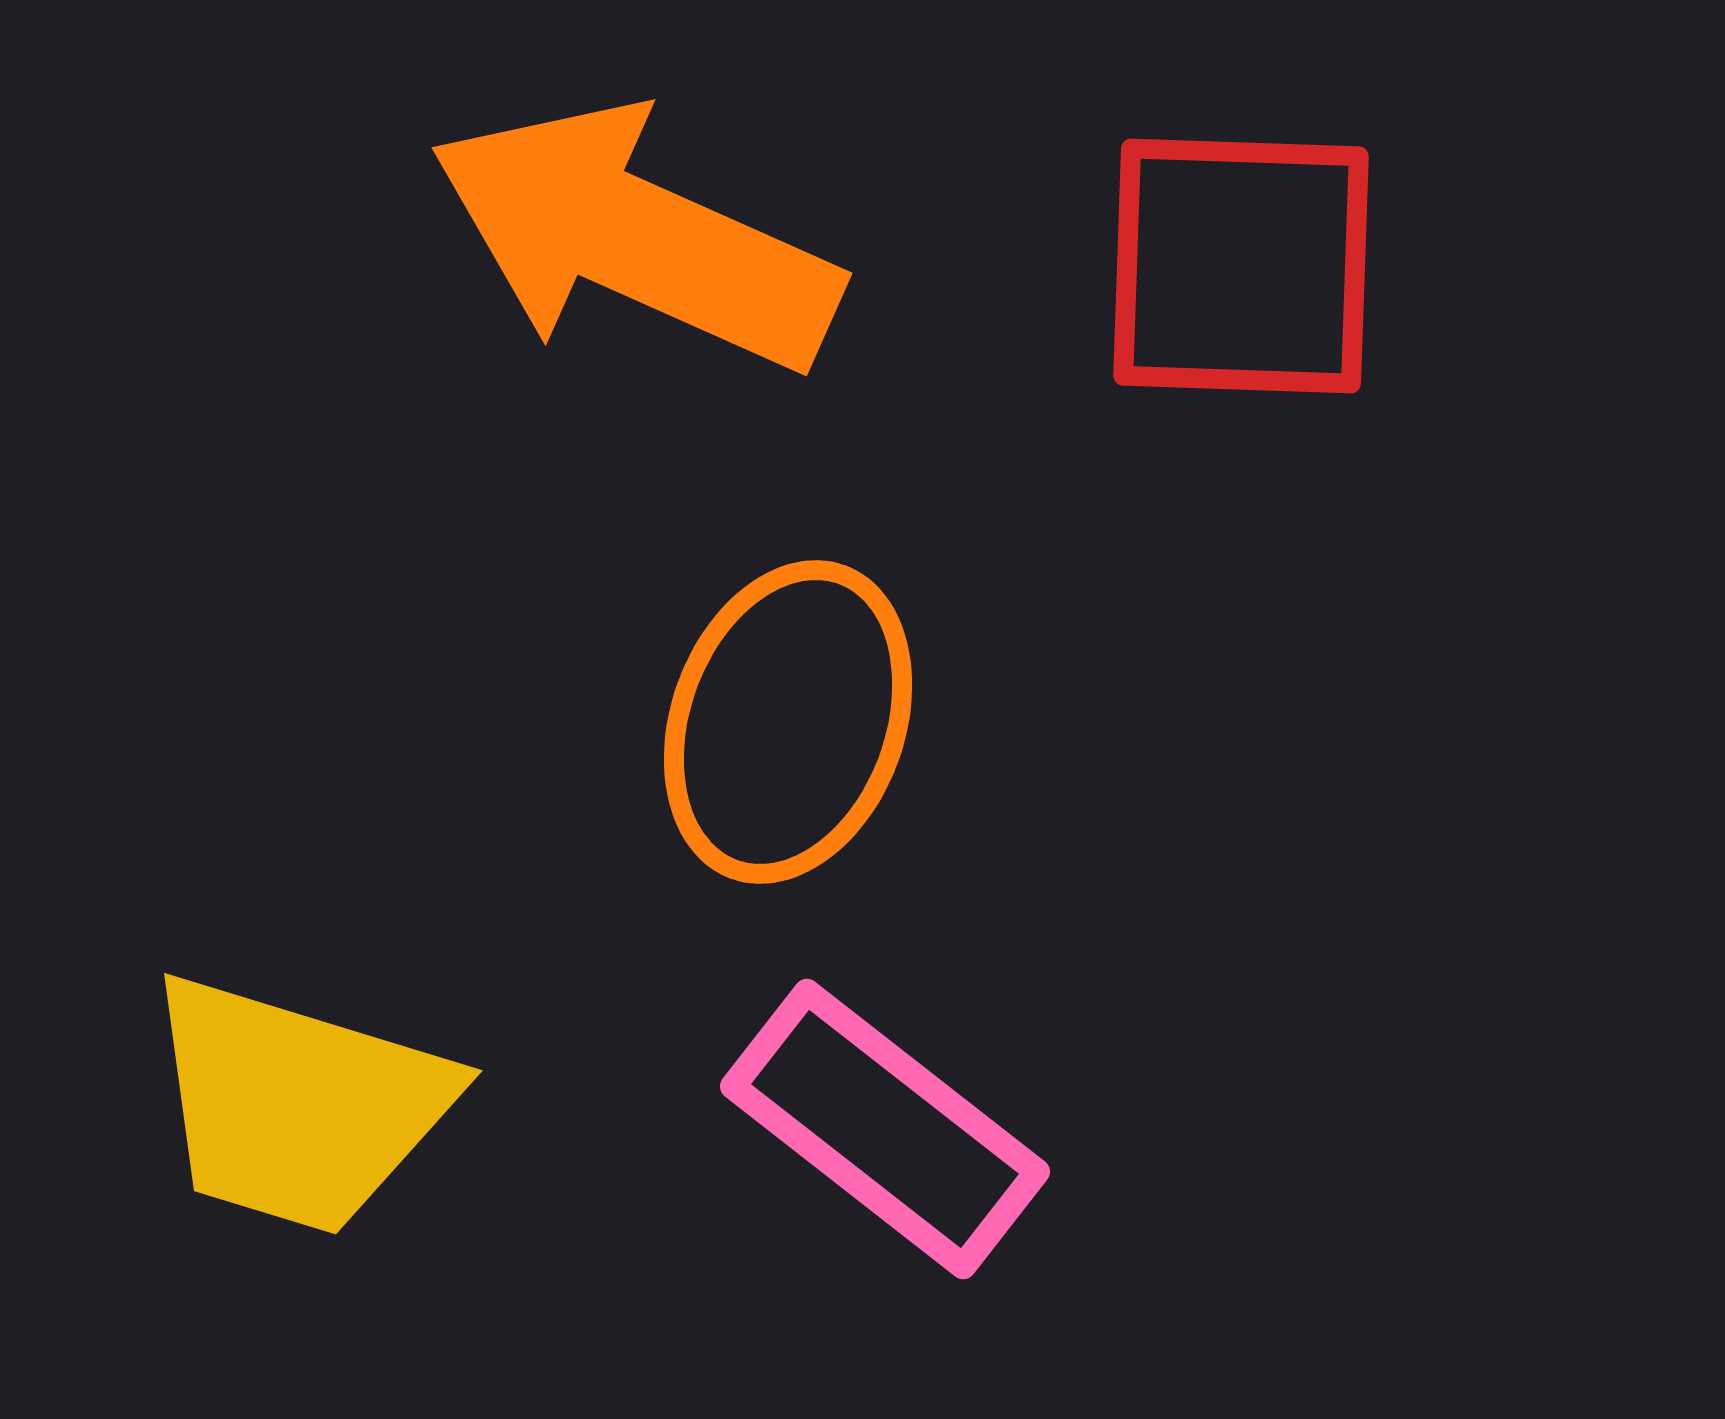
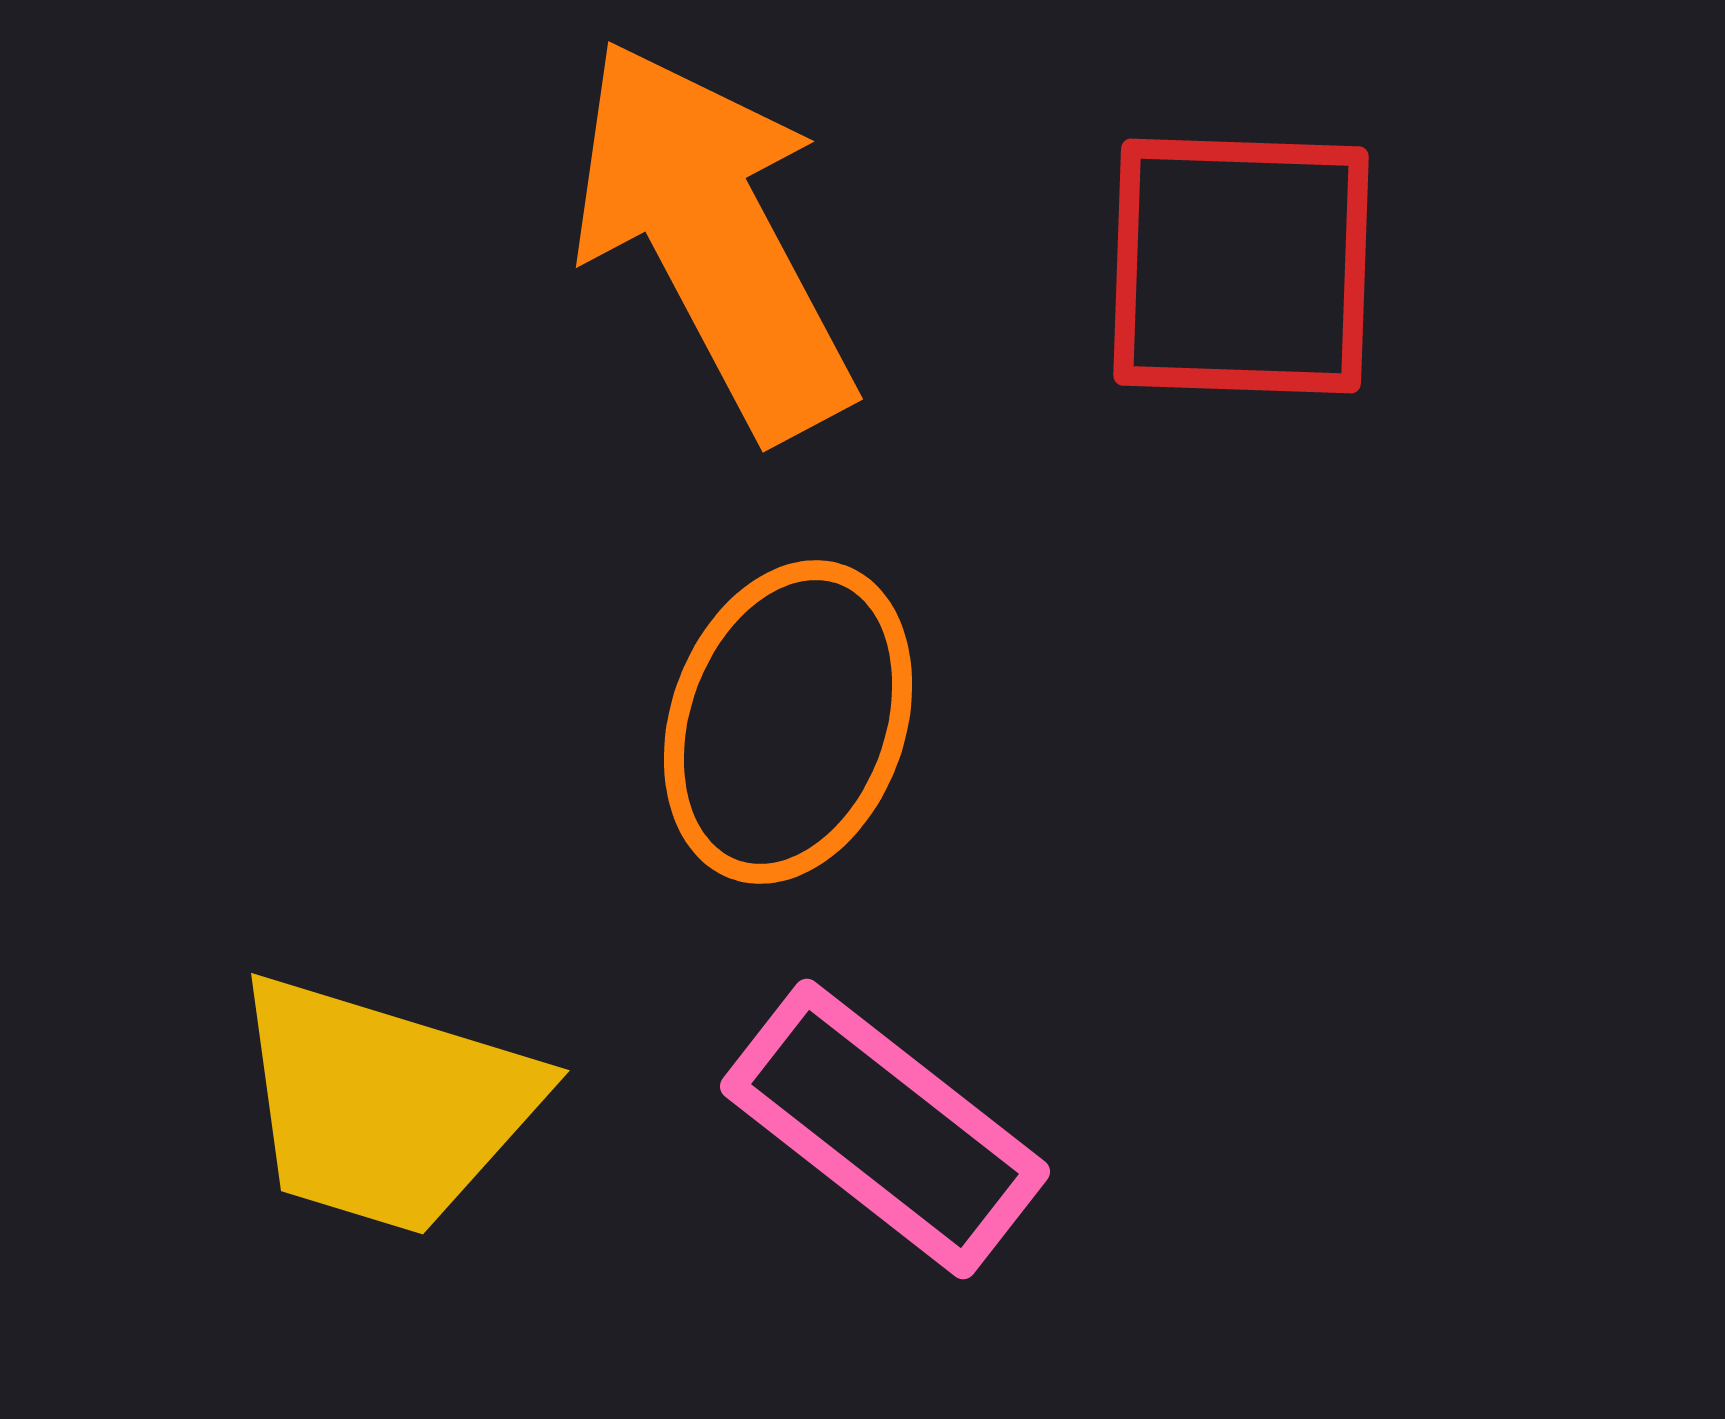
orange arrow: moved 78 px right; rotated 38 degrees clockwise
yellow trapezoid: moved 87 px right
